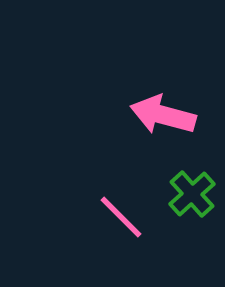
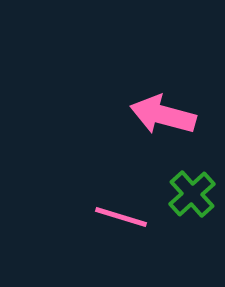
pink line: rotated 28 degrees counterclockwise
